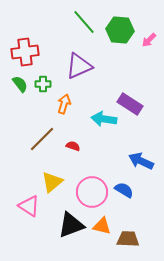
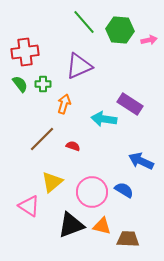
pink arrow: rotated 147 degrees counterclockwise
